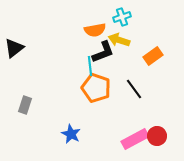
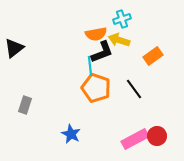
cyan cross: moved 2 px down
orange semicircle: moved 1 px right, 4 px down
black L-shape: moved 1 px left
